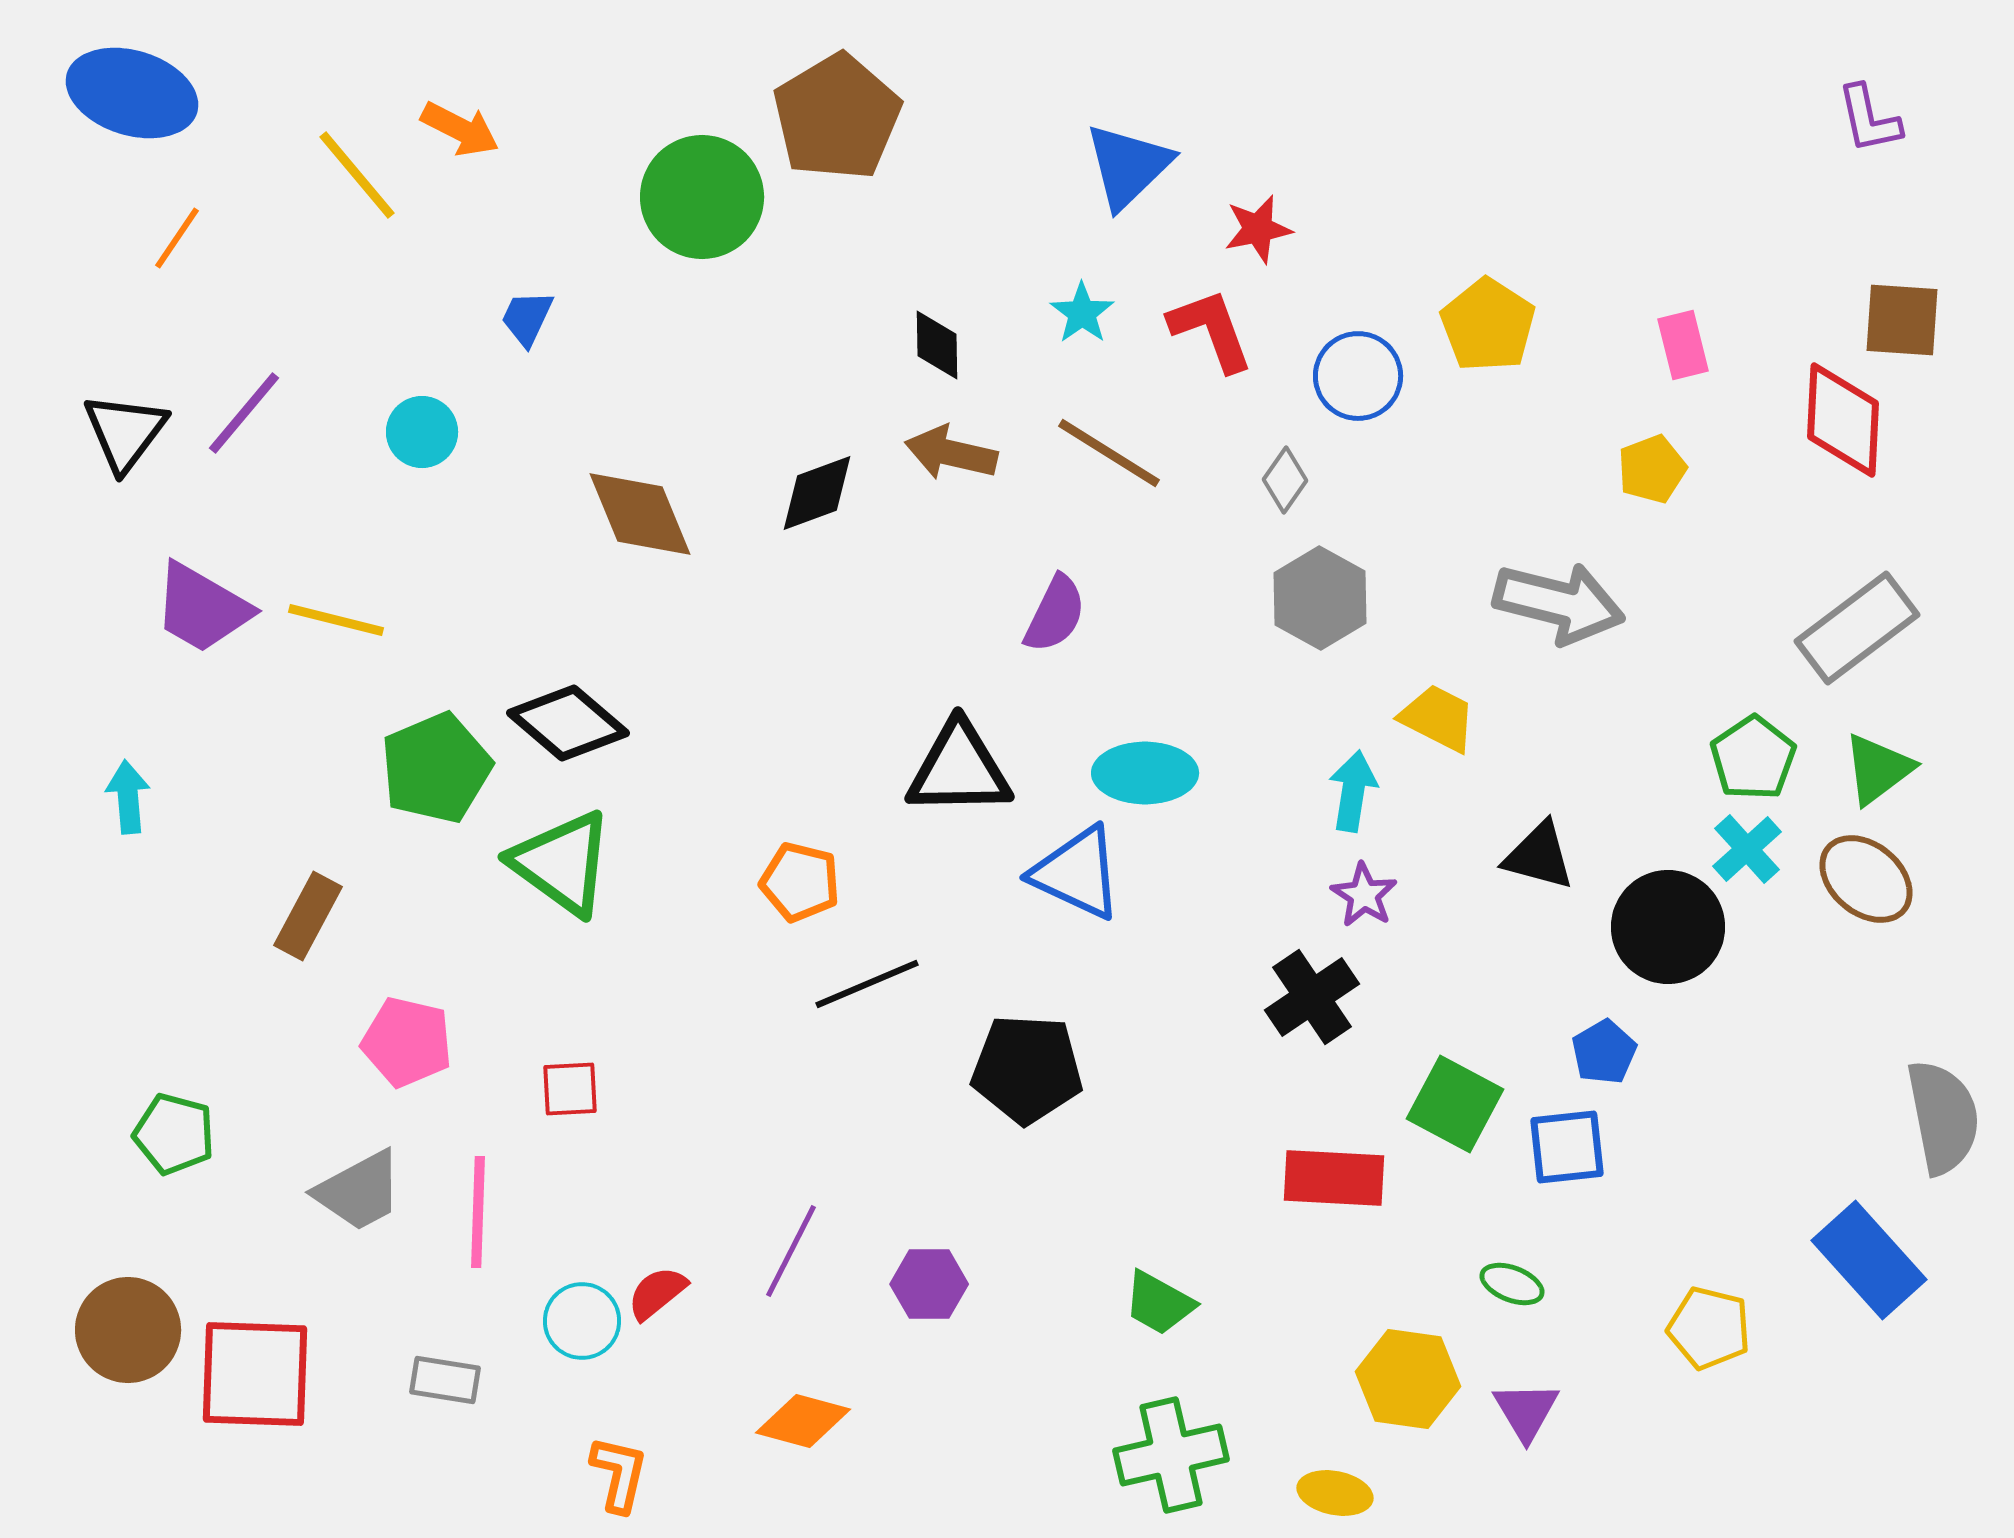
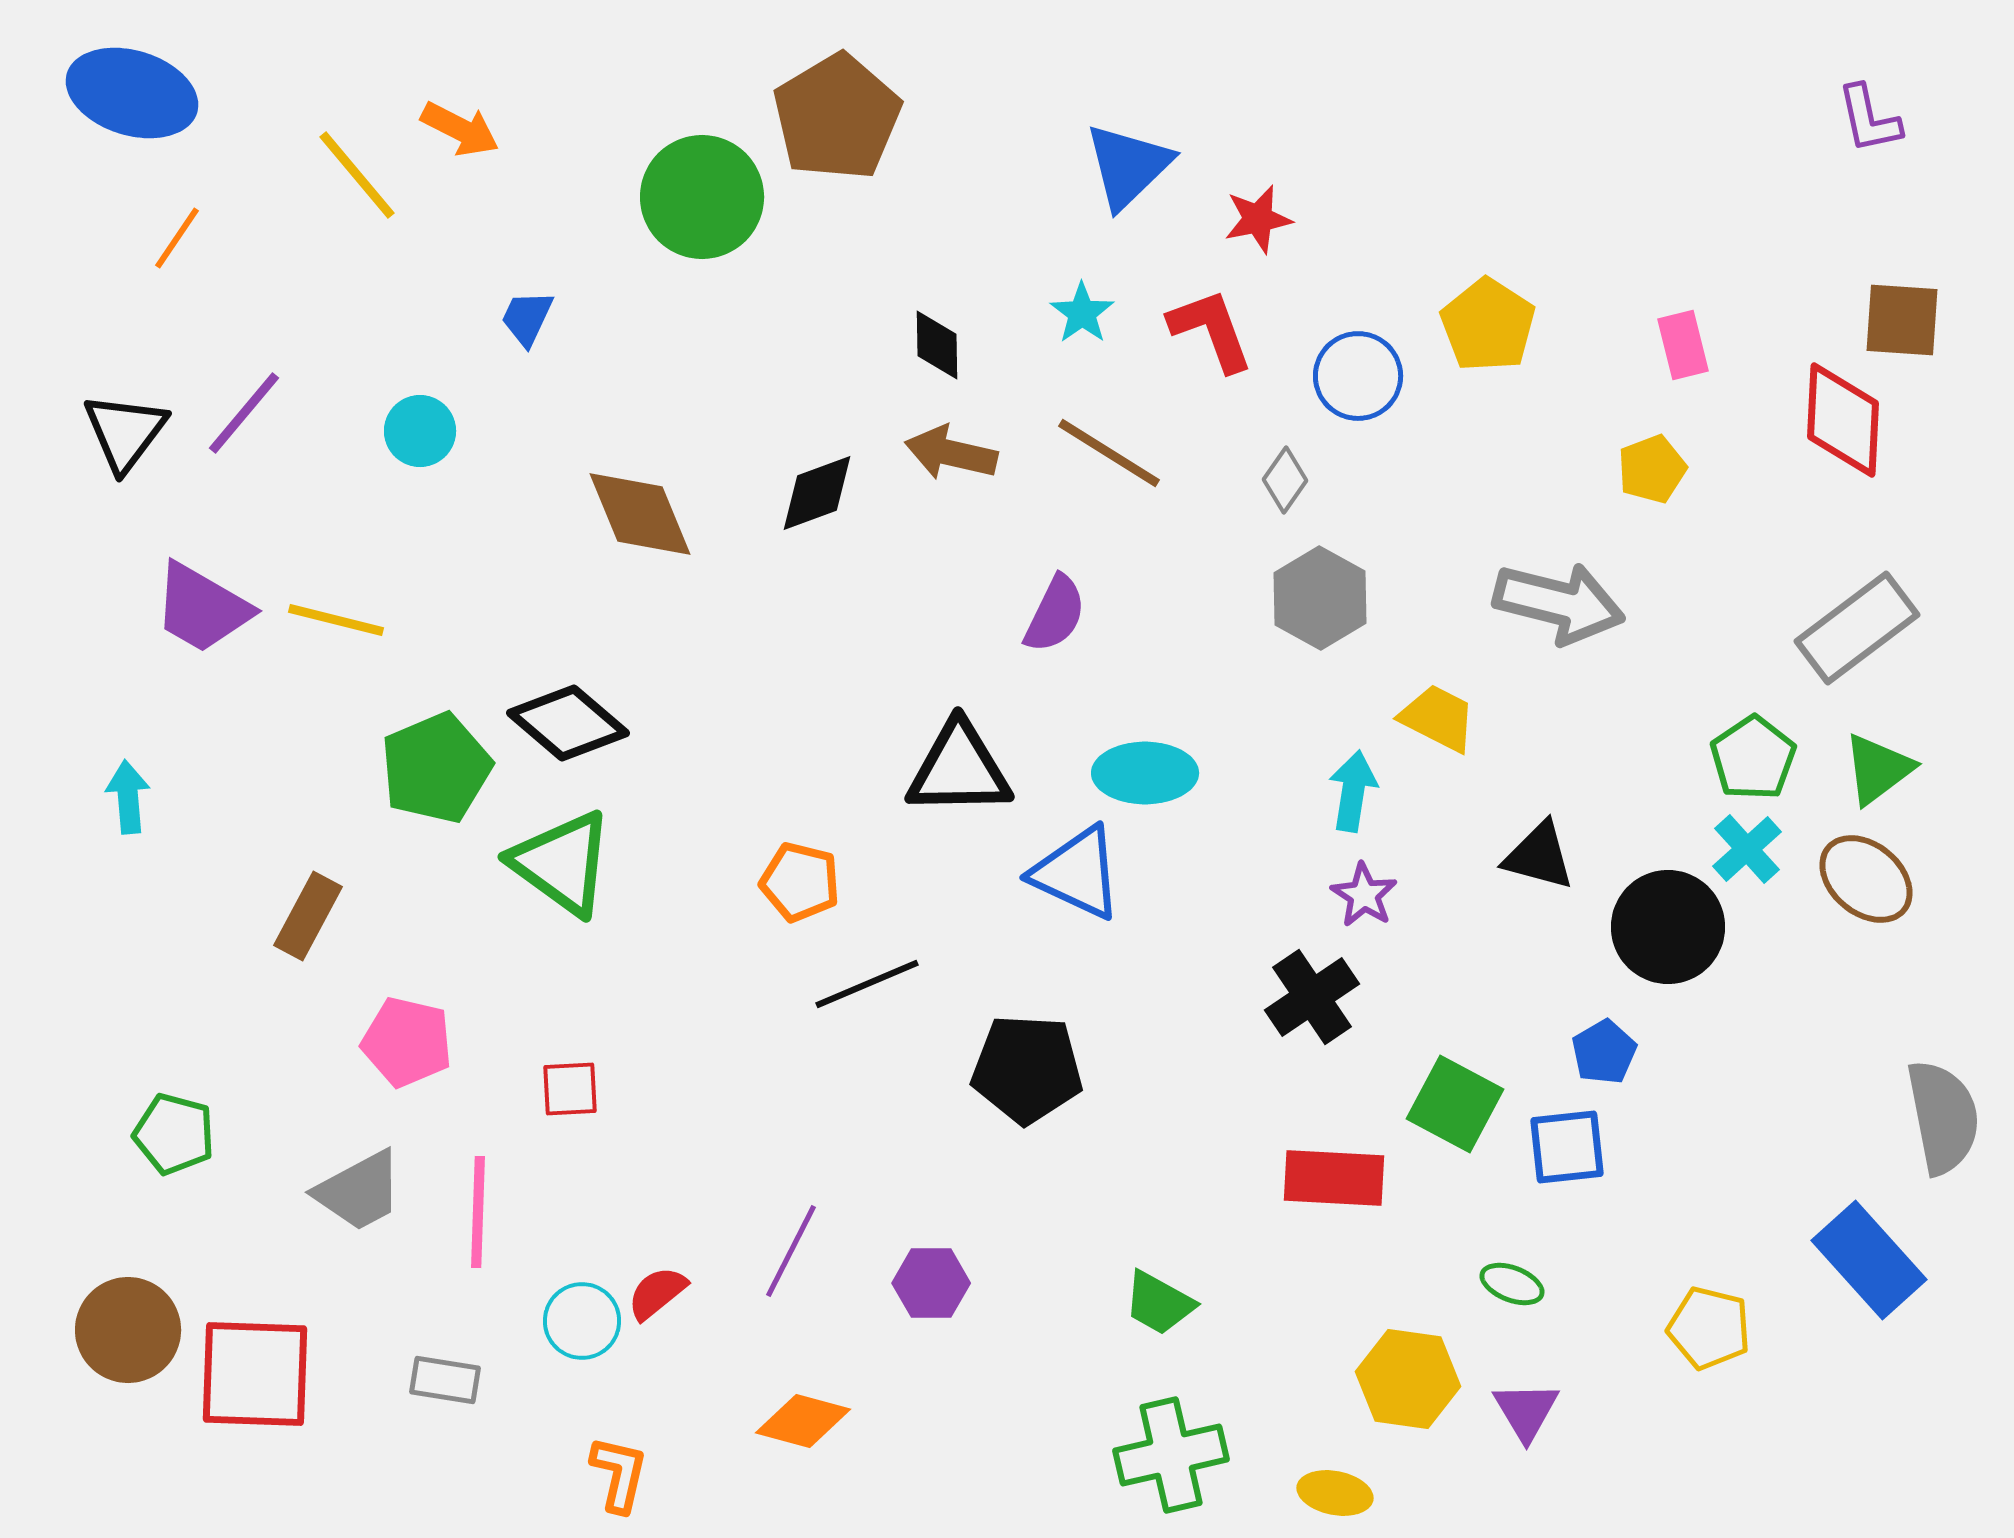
red star at (1258, 229): moved 10 px up
cyan circle at (422, 432): moved 2 px left, 1 px up
purple hexagon at (929, 1284): moved 2 px right, 1 px up
